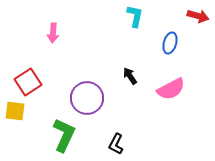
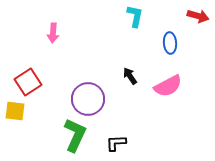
blue ellipse: rotated 20 degrees counterclockwise
pink semicircle: moved 3 px left, 3 px up
purple circle: moved 1 px right, 1 px down
green L-shape: moved 11 px right
black L-shape: moved 1 px up; rotated 60 degrees clockwise
